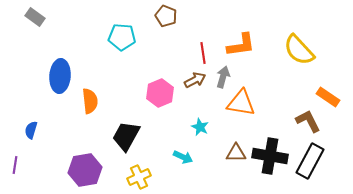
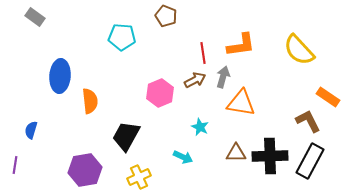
black cross: rotated 12 degrees counterclockwise
